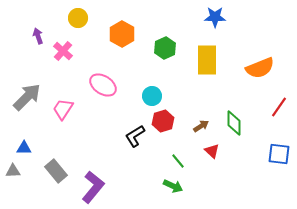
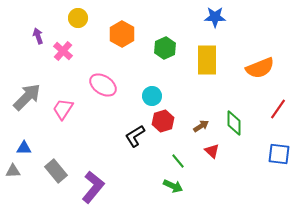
red line: moved 1 px left, 2 px down
